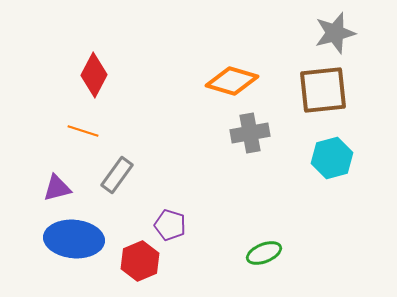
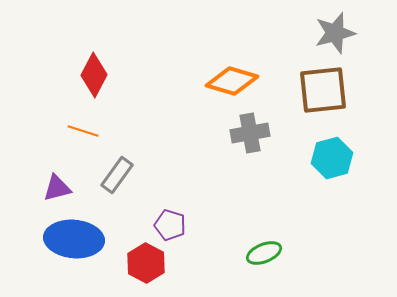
red hexagon: moved 6 px right, 2 px down; rotated 9 degrees counterclockwise
